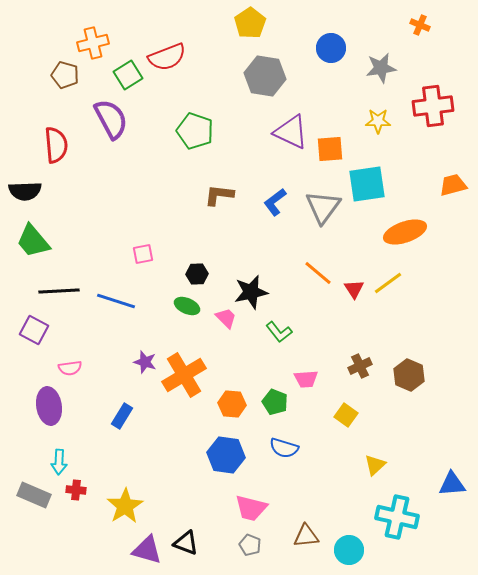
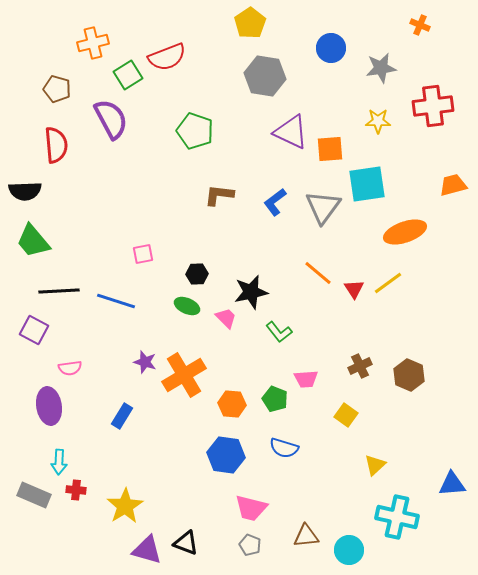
brown pentagon at (65, 75): moved 8 px left, 14 px down
green pentagon at (275, 402): moved 3 px up
